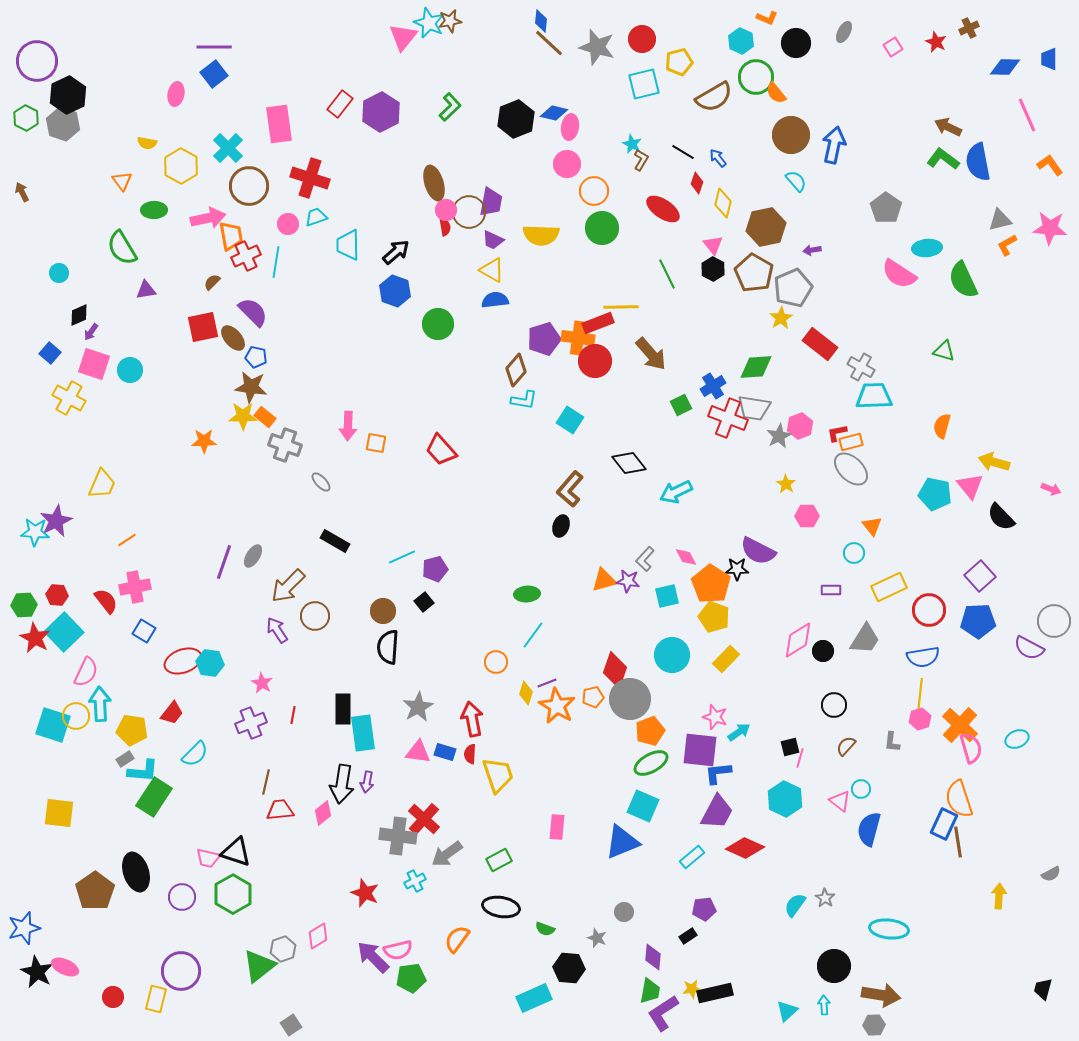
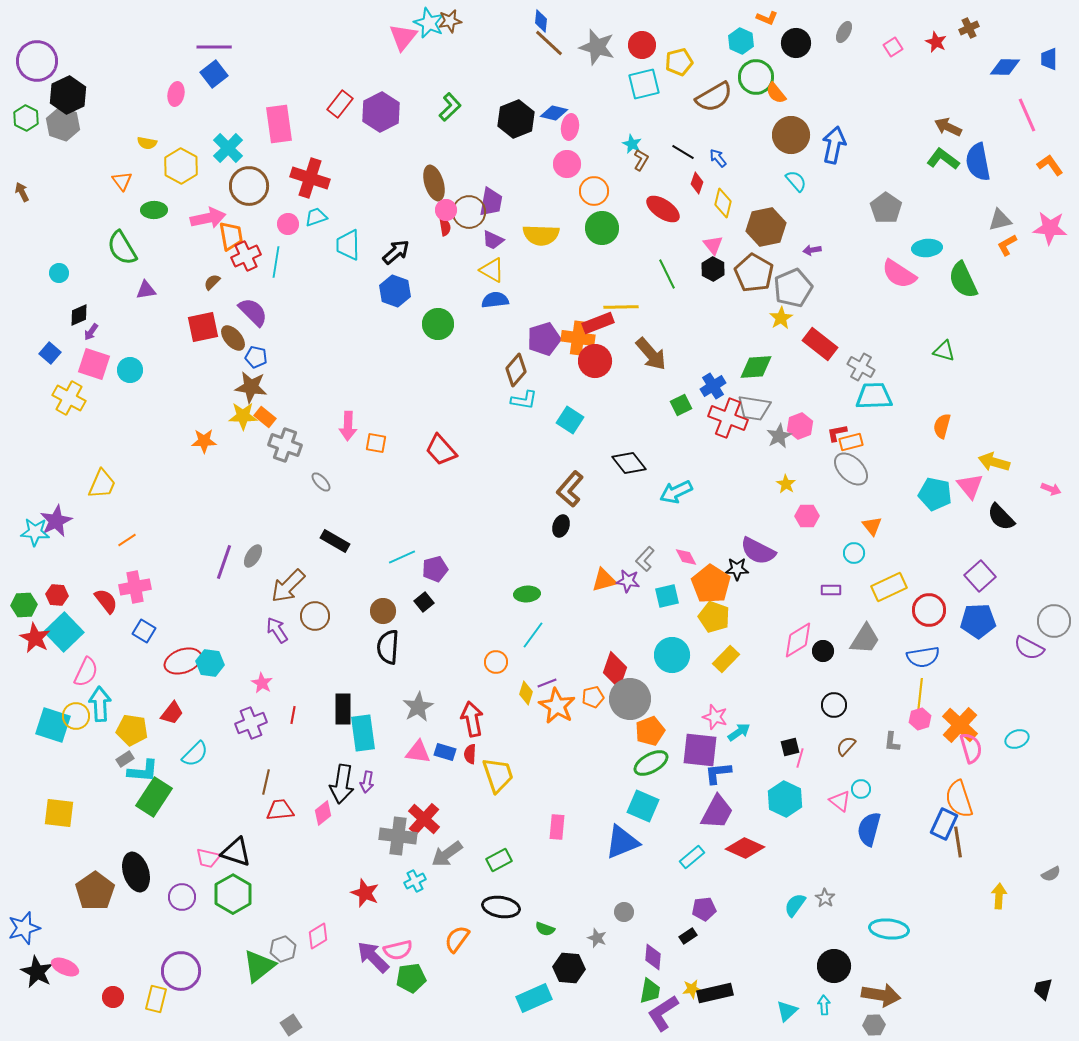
red circle at (642, 39): moved 6 px down
